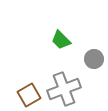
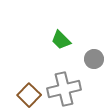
gray cross: rotated 8 degrees clockwise
brown square: rotated 15 degrees counterclockwise
